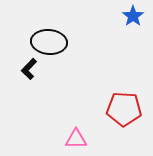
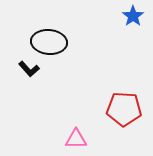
black L-shape: rotated 85 degrees counterclockwise
